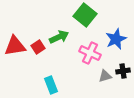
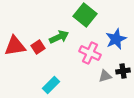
cyan rectangle: rotated 66 degrees clockwise
